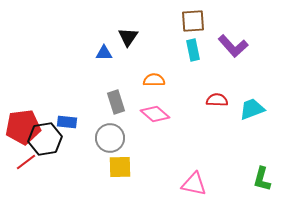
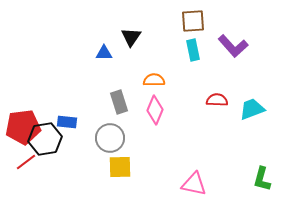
black triangle: moved 3 px right
gray rectangle: moved 3 px right
pink diamond: moved 4 px up; rotated 72 degrees clockwise
